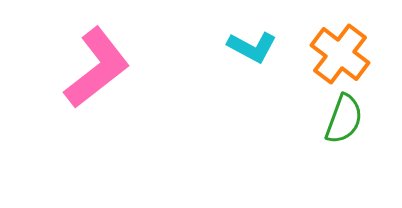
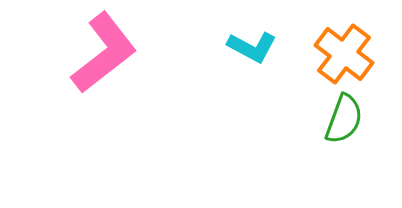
orange cross: moved 4 px right
pink L-shape: moved 7 px right, 15 px up
